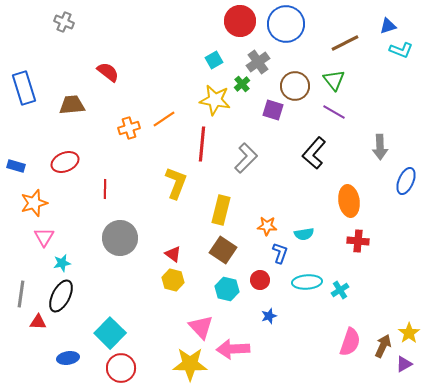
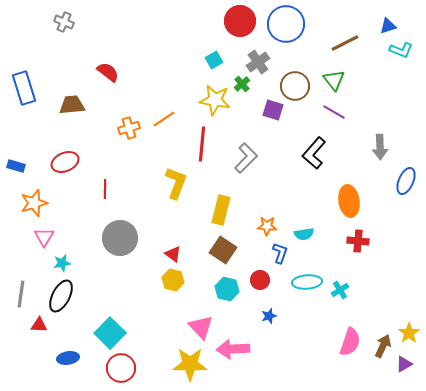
red triangle at (38, 322): moved 1 px right, 3 px down
